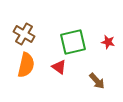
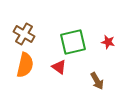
orange semicircle: moved 1 px left
brown arrow: rotated 12 degrees clockwise
